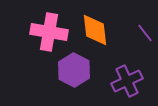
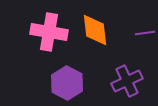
purple line: rotated 60 degrees counterclockwise
purple hexagon: moved 7 px left, 13 px down
